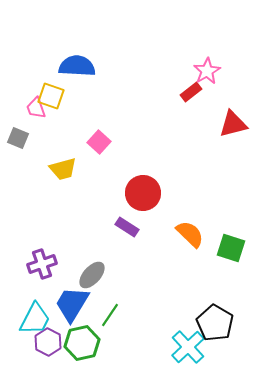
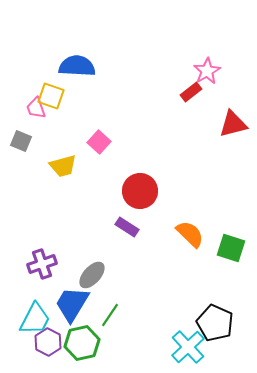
gray square: moved 3 px right, 3 px down
yellow trapezoid: moved 3 px up
red circle: moved 3 px left, 2 px up
black pentagon: rotated 6 degrees counterclockwise
